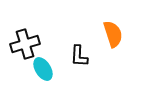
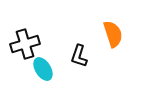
black L-shape: rotated 15 degrees clockwise
